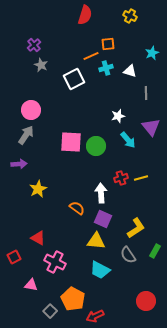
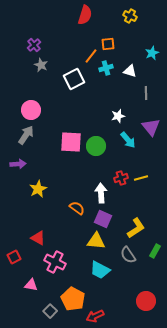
orange line: rotated 28 degrees counterclockwise
purple arrow: moved 1 px left
